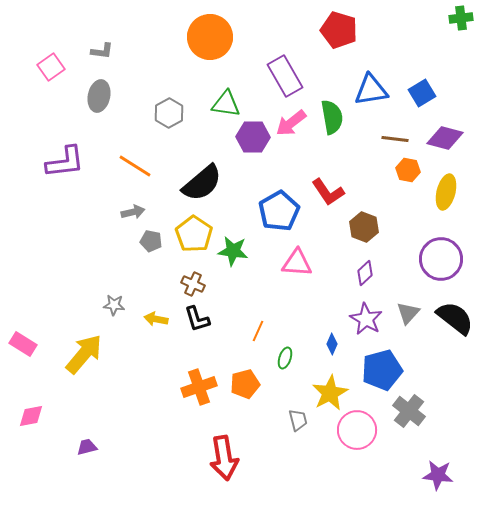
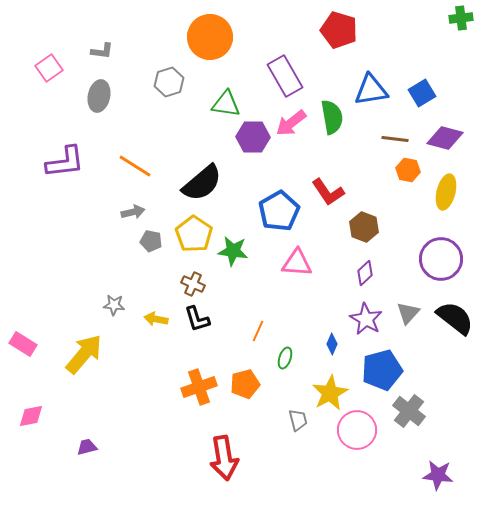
pink square at (51, 67): moved 2 px left, 1 px down
gray hexagon at (169, 113): moved 31 px up; rotated 12 degrees clockwise
